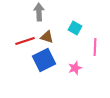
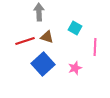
blue square: moved 1 px left, 4 px down; rotated 15 degrees counterclockwise
